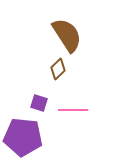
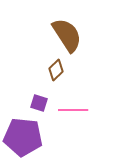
brown diamond: moved 2 px left, 1 px down
